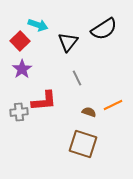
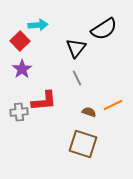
cyan arrow: rotated 24 degrees counterclockwise
black triangle: moved 8 px right, 6 px down
